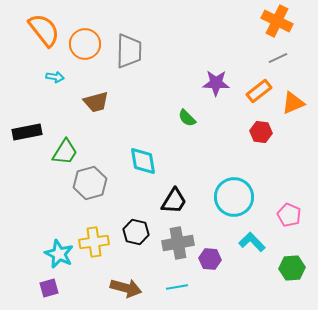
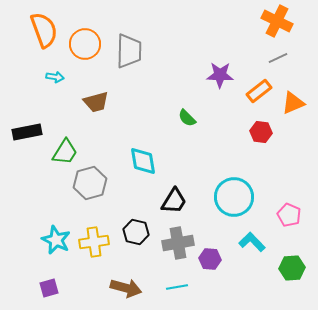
orange semicircle: rotated 18 degrees clockwise
purple star: moved 4 px right, 8 px up
cyan star: moved 3 px left, 14 px up
